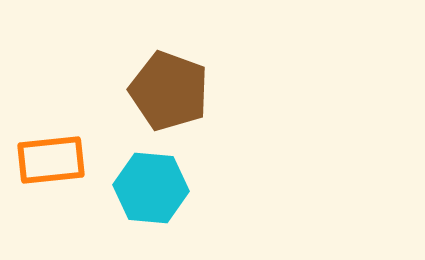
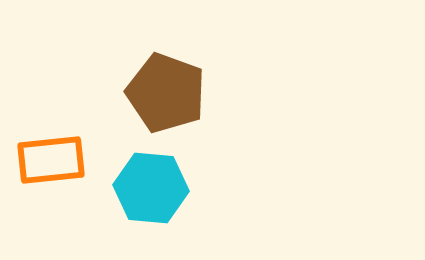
brown pentagon: moved 3 px left, 2 px down
